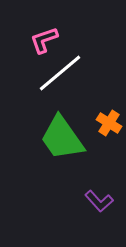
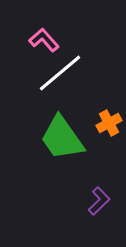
pink L-shape: rotated 68 degrees clockwise
orange cross: rotated 30 degrees clockwise
purple L-shape: rotated 92 degrees counterclockwise
